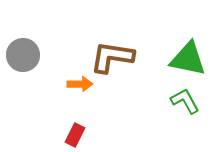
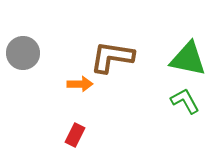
gray circle: moved 2 px up
